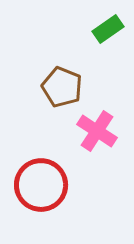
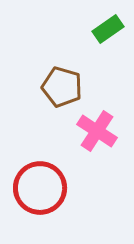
brown pentagon: rotated 6 degrees counterclockwise
red circle: moved 1 px left, 3 px down
